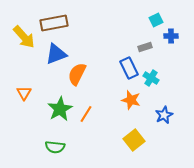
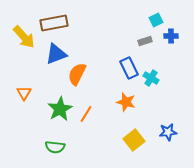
gray rectangle: moved 6 px up
orange star: moved 5 px left, 2 px down
blue star: moved 4 px right, 17 px down; rotated 18 degrees clockwise
